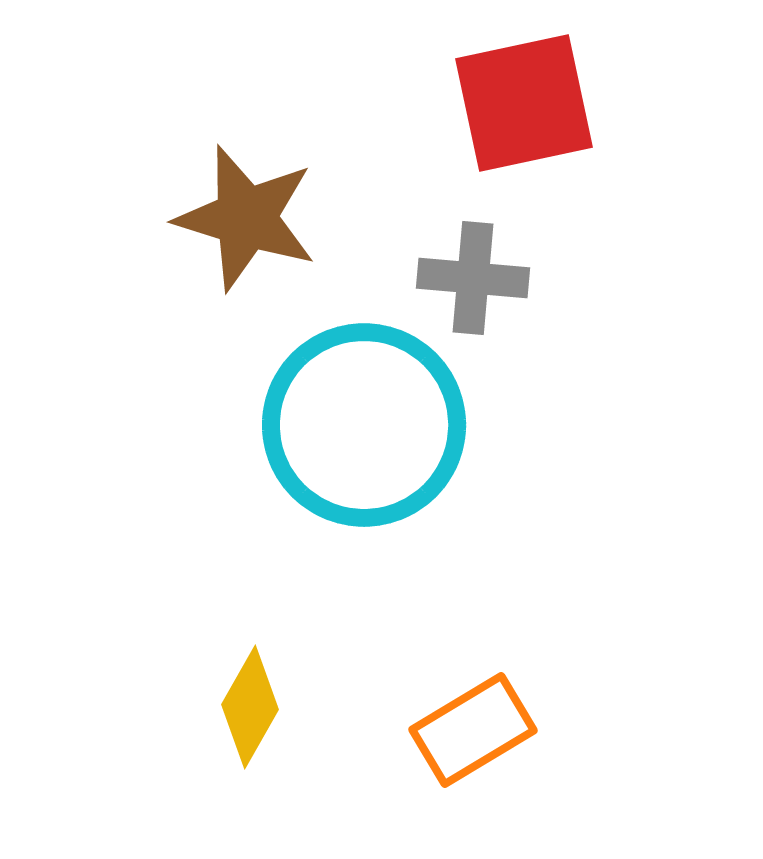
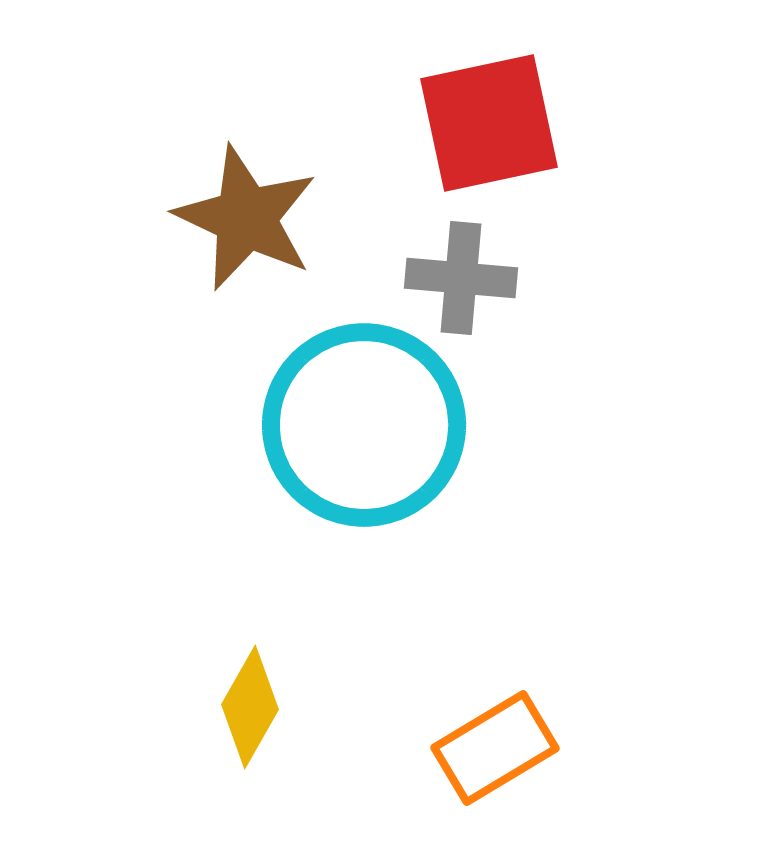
red square: moved 35 px left, 20 px down
brown star: rotated 8 degrees clockwise
gray cross: moved 12 px left
orange rectangle: moved 22 px right, 18 px down
